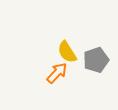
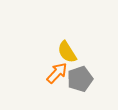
gray pentagon: moved 16 px left, 19 px down
